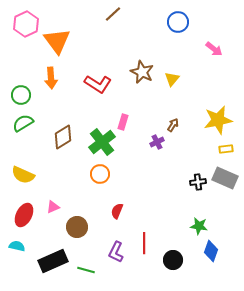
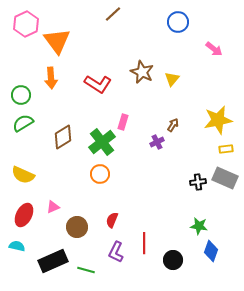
red semicircle: moved 5 px left, 9 px down
